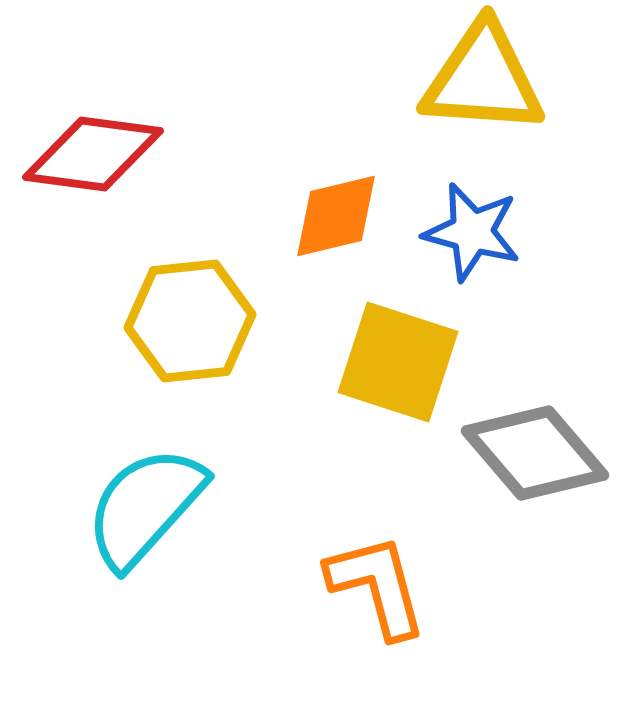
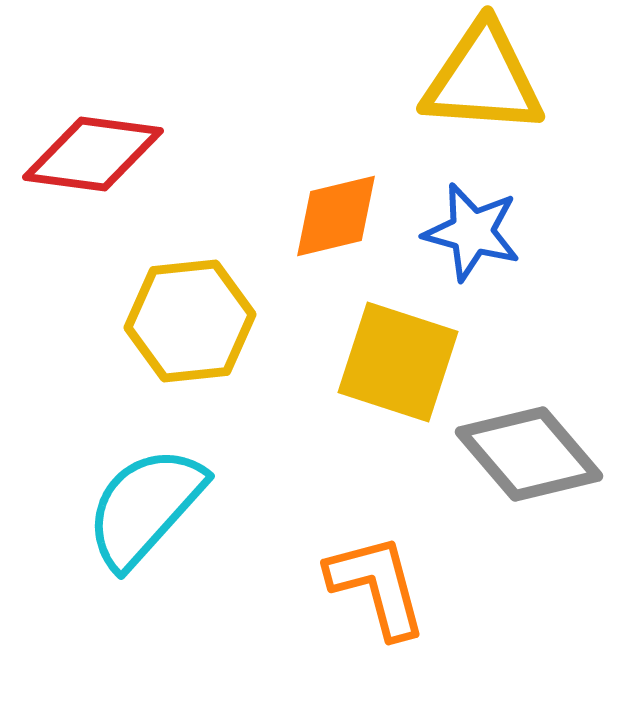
gray diamond: moved 6 px left, 1 px down
